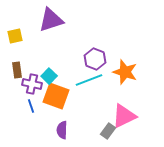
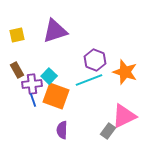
purple triangle: moved 4 px right, 11 px down
yellow square: moved 2 px right, 1 px up
purple hexagon: moved 1 px down
brown rectangle: rotated 21 degrees counterclockwise
purple cross: rotated 18 degrees counterclockwise
blue line: moved 2 px right, 6 px up
